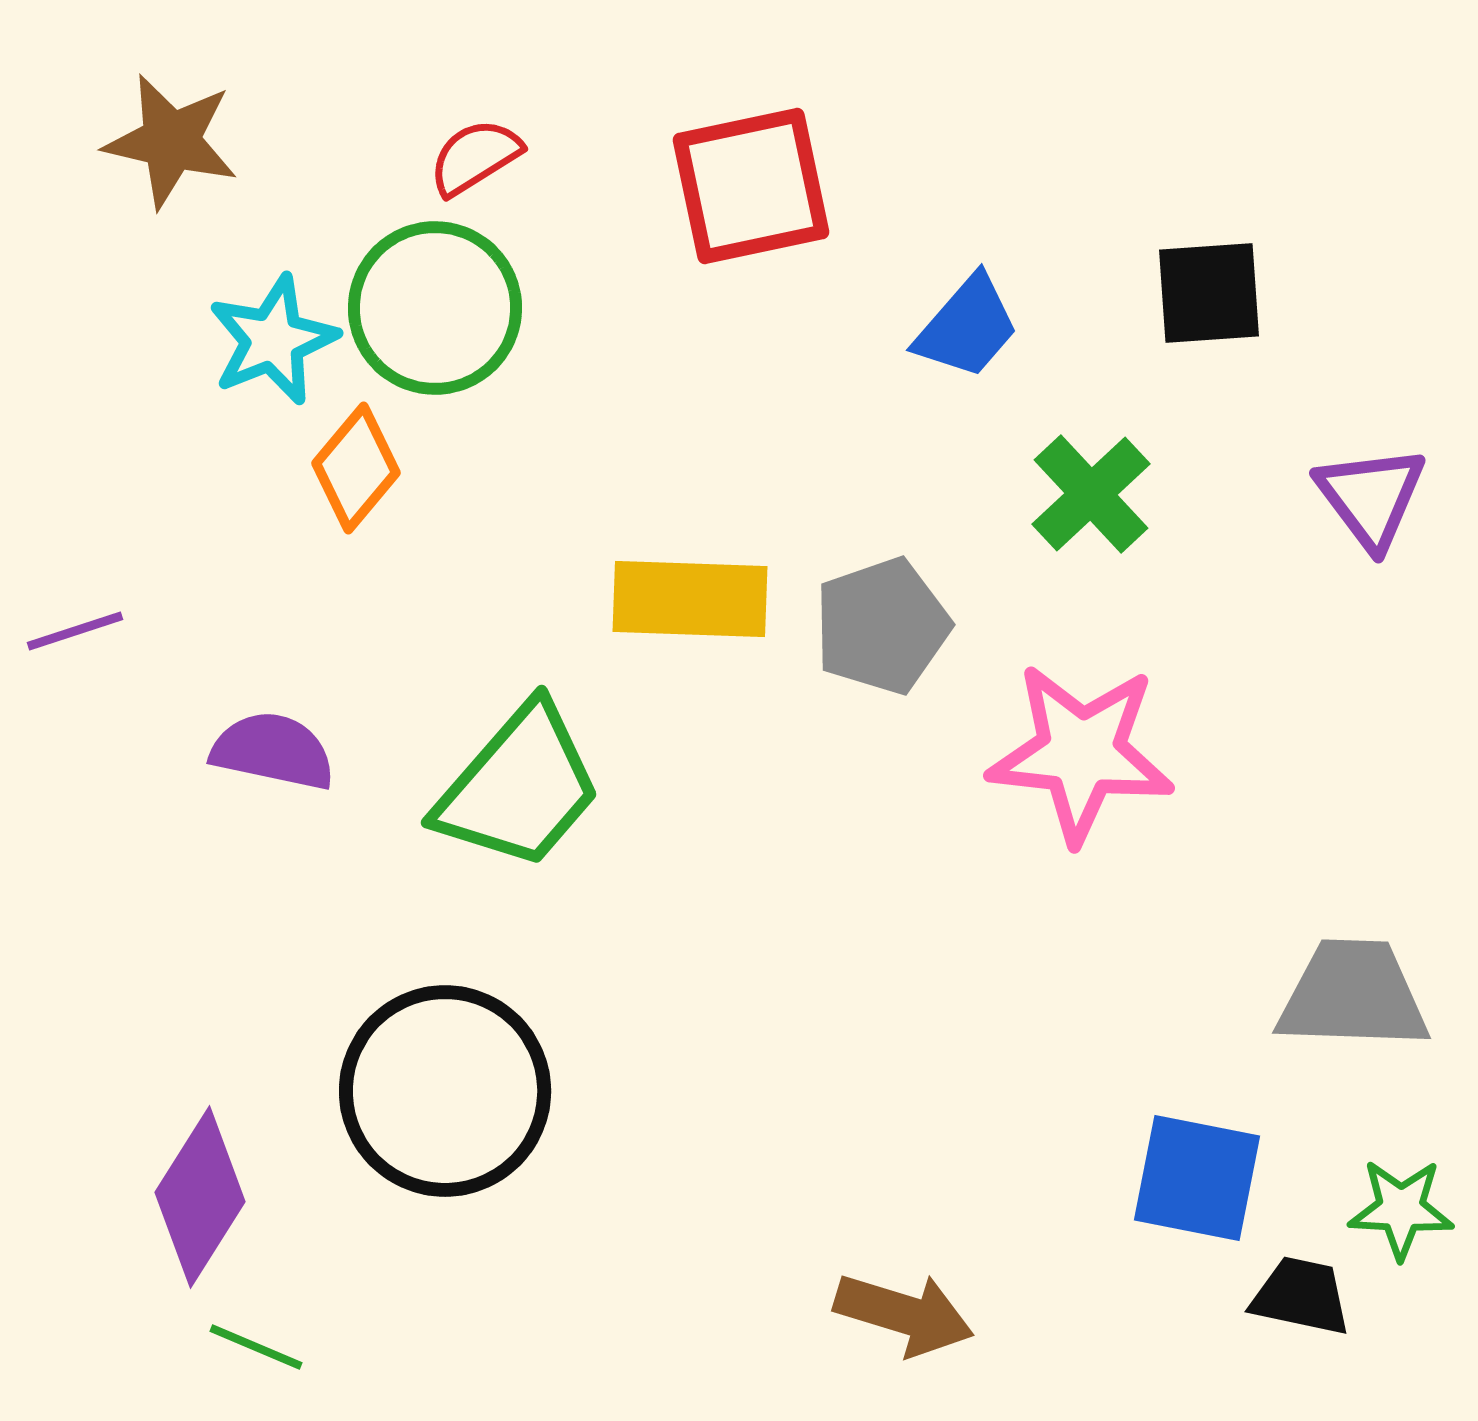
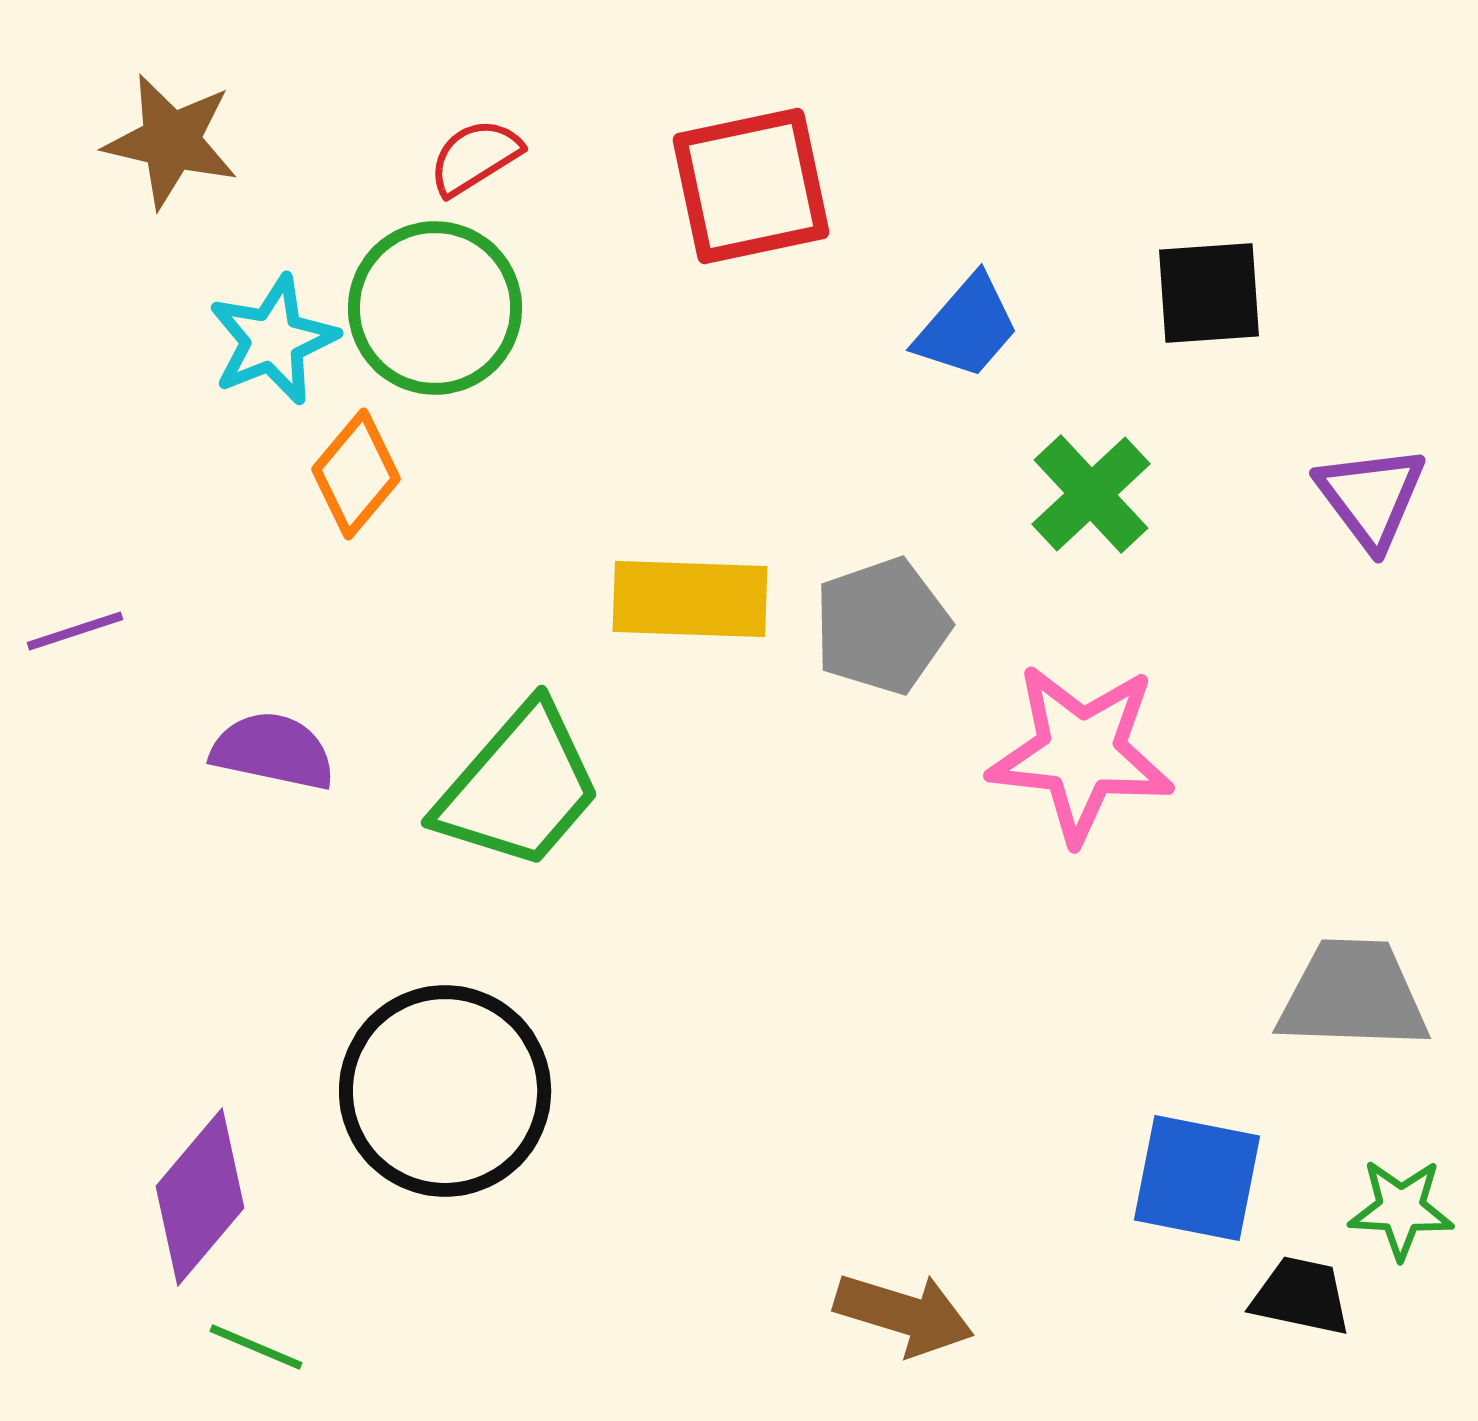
orange diamond: moved 6 px down
purple diamond: rotated 8 degrees clockwise
